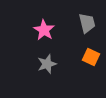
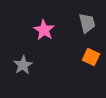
gray star: moved 24 px left, 1 px down; rotated 12 degrees counterclockwise
